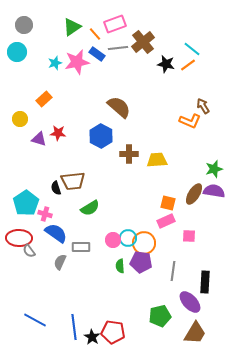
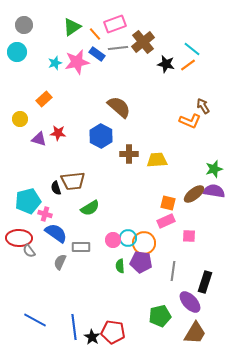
brown ellipse at (194, 194): rotated 20 degrees clockwise
cyan pentagon at (26, 203): moved 2 px right, 2 px up; rotated 20 degrees clockwise
black rectangle at (205, 282): rotated 15 degrees clockwise
